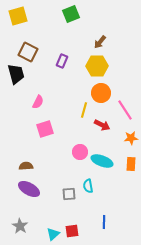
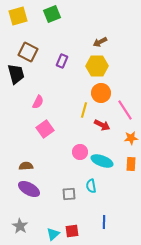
green square: moved 19 px left
brown arrow: rotated 24 degrees clockwise
pink square: rotated 18 degrees counterclockwise
cyan semicircle: moved 3 px right
